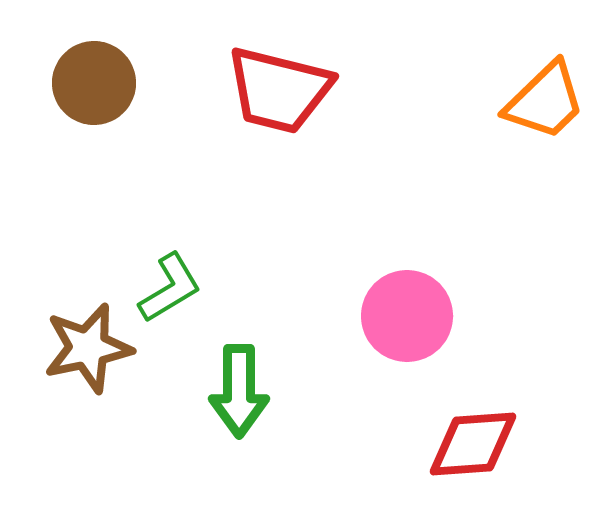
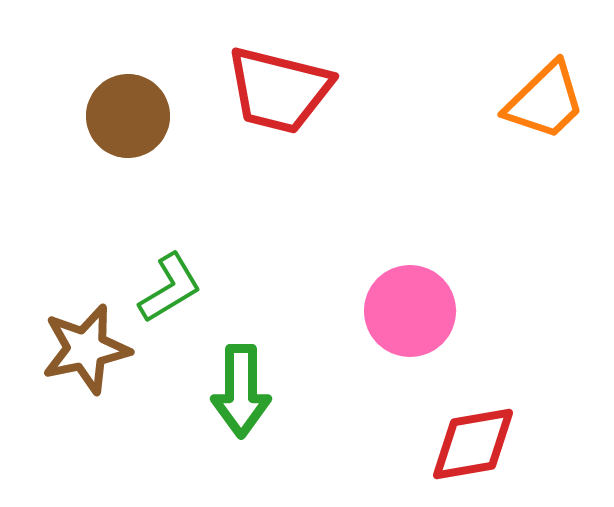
brown circle: moved 34 px right, 33 px down
pink circle: moved 3 px right, 5 px up
brown star: moved 2 px left, 1 px down
green arrow: moved 2 px right
red diamond: rotated 6 degrees counterclockwise
